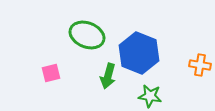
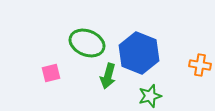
green ellipse: moved 8 px down
green star: rotated 25 degrees counterclockwise
